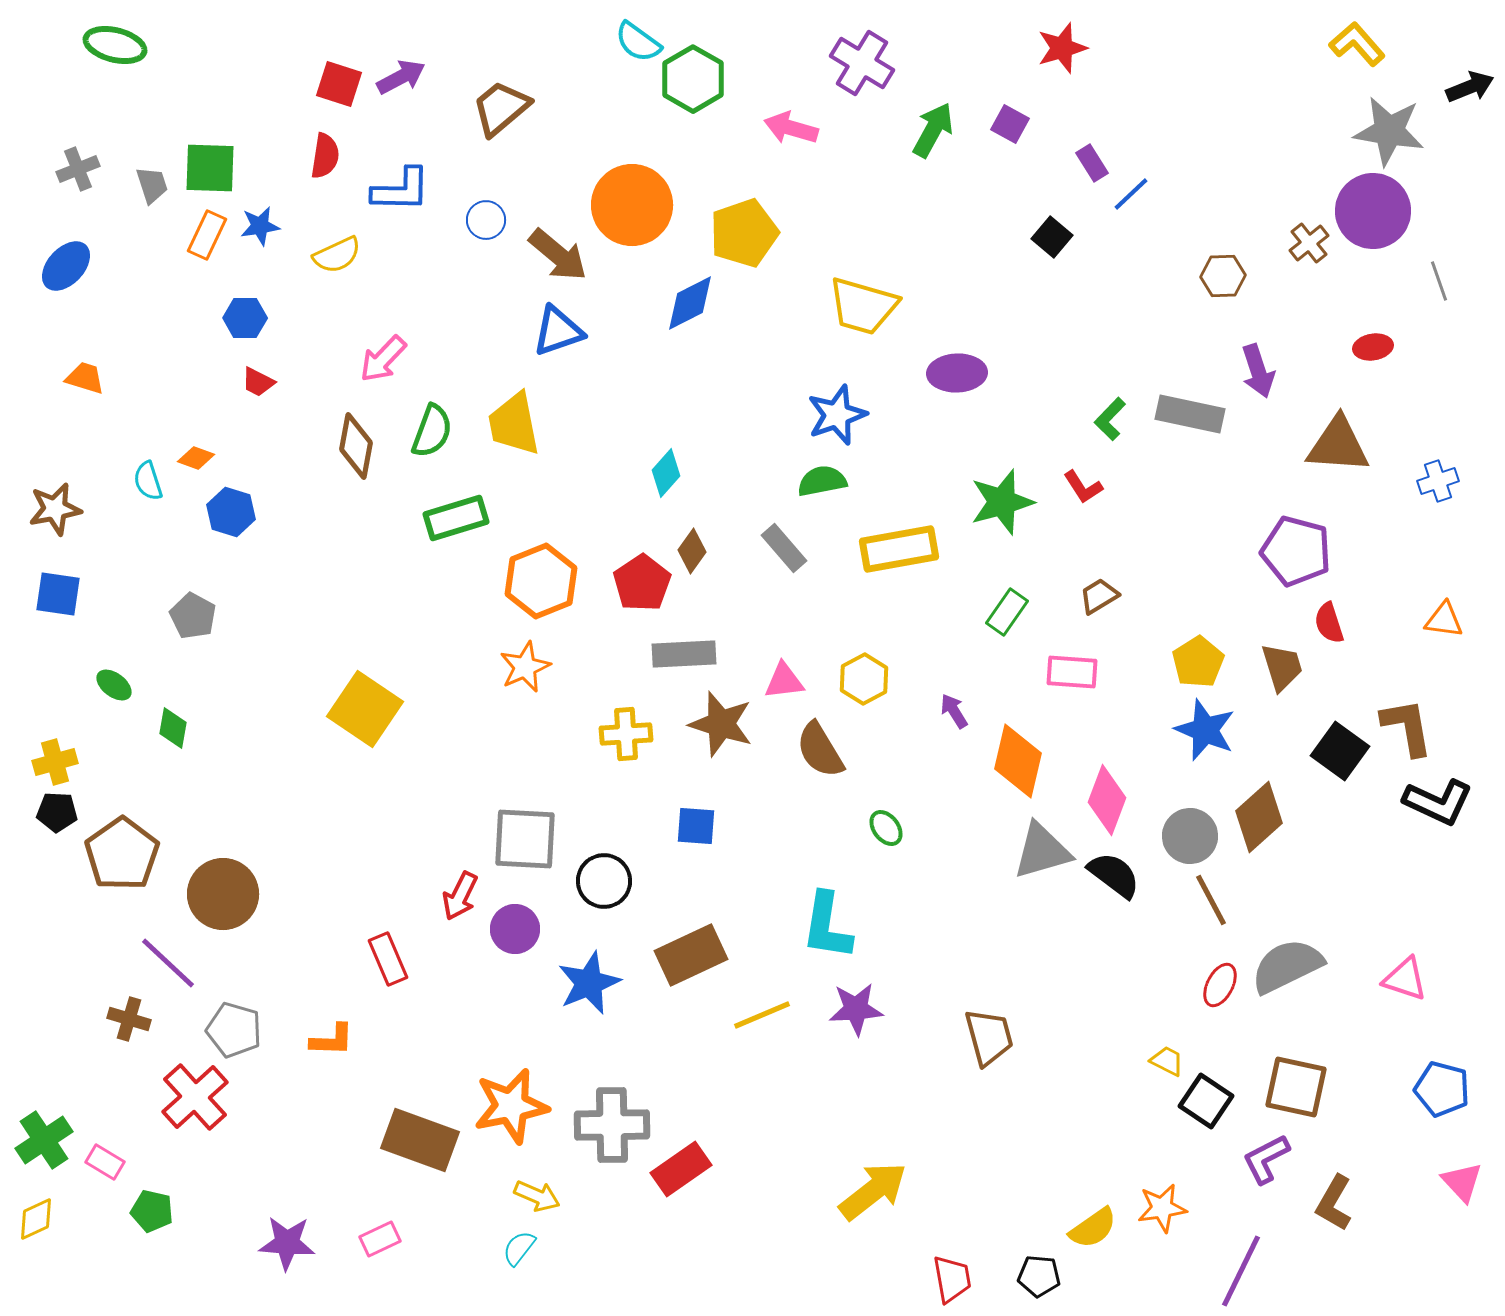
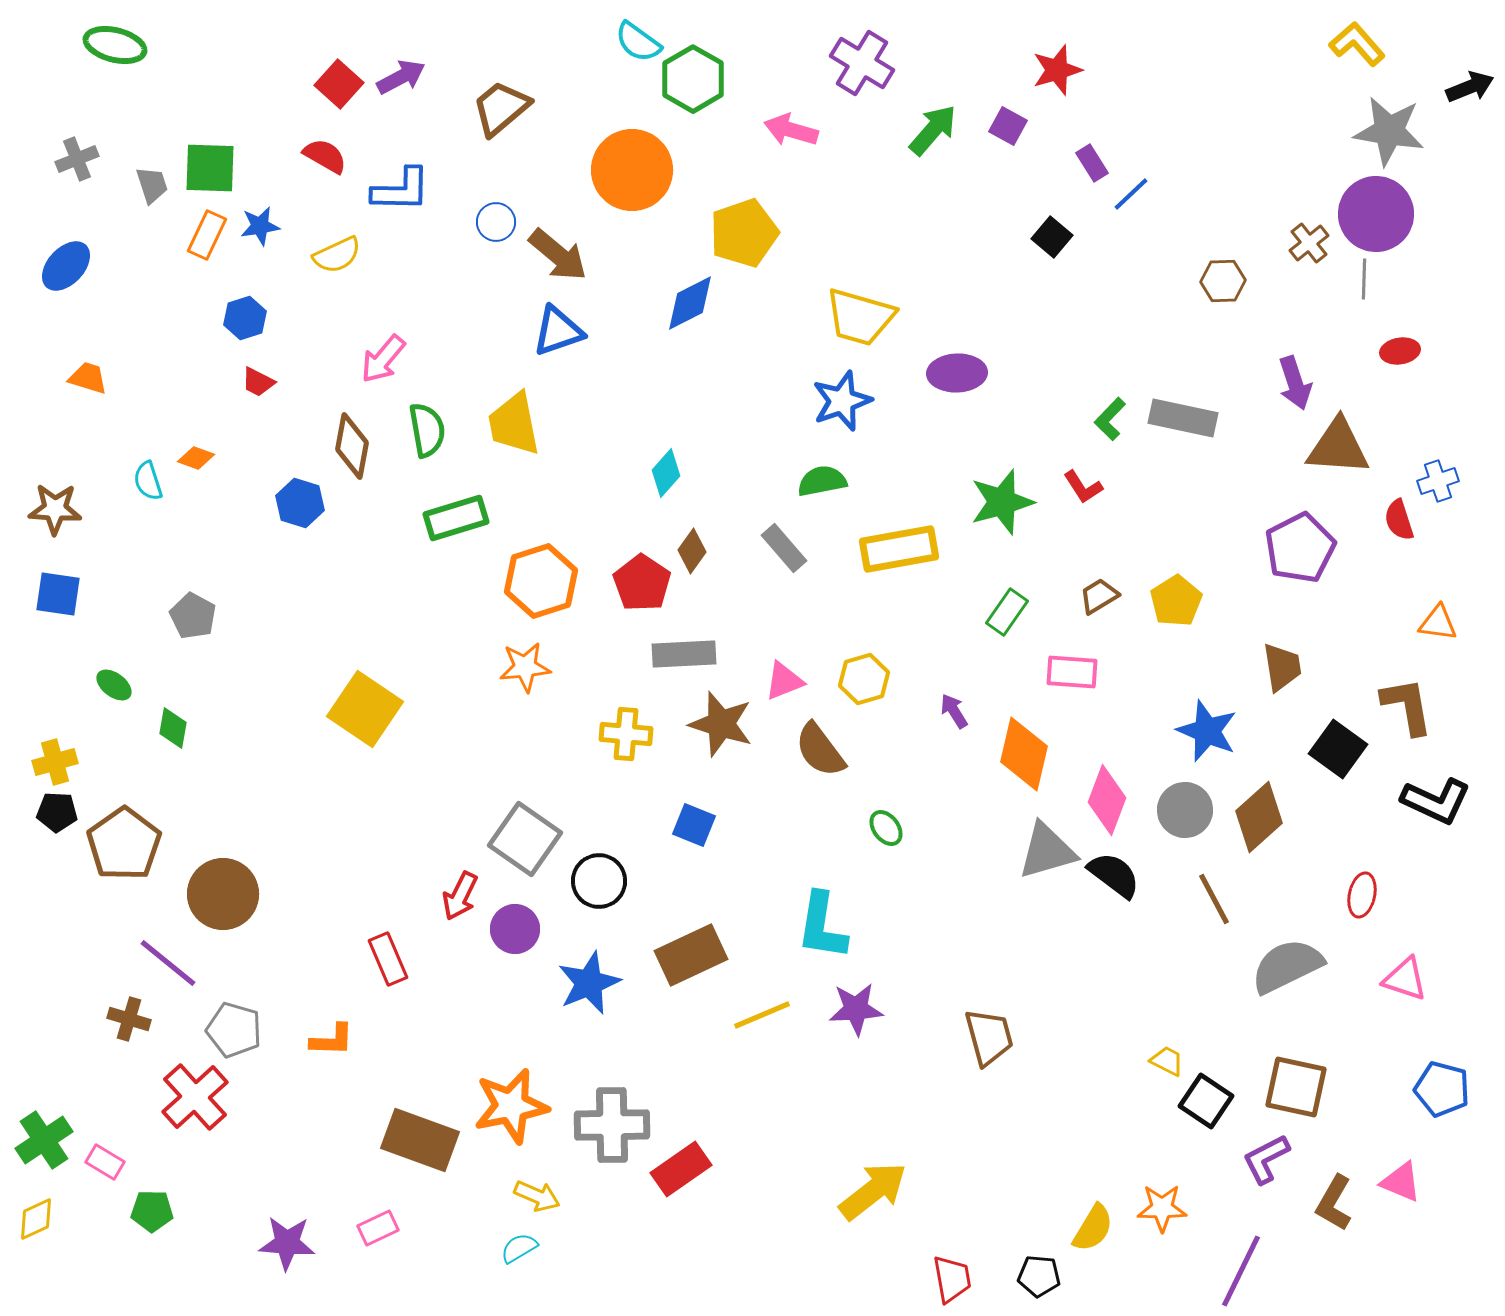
red star at (1062, 48): moved 5 px left, 22 px down
red square at (339, 84): rotated 24 degrees clockwise
purple square at (1010, 124): moved 2 px left, 2 px down
pink arrow at (791, 128): moved 2 px down
green arrow at (933, 130): rotated 12 degrees clockwise
red semicircle at (325, 156): rotated 69 degrees counterclockwise
gray cross at (78, 169): moved 1 px left, 10 px up
orange circle at (632, 205): moved 35 px up
purple circle at (1373, 211): moved 3 px right, 3 px down
blue circle at (486, 220): moved 10 px right, 2 px down
brown hexagon at (1223, 276): moved 5 px down
gray line at (1439, 281): moved 75 px left, 2 px up; rotated 21 degrees clockwise
yellow trapezoid at (863, 306): moved 3 px left, 11 px down
blue hexagon at (245, 318): rotated 18 degrees counterclockwise
red ellipse at (1373, 347): moved 27 px right, 4 px down
pink arrow at (383, 359): rotated 4 degrees counterclockwise
purple arrow at (1258, 371): moved 37 px right, 12 px down
orange trapezoid at (85, 378): moved 3 px right
gray rectangle at (1190, 414): moved 7 px left, 4 px down
blue star at (837, 415): moved 5 px right, 14 px up
green semicircle at (432, 431): moved 5 px left, 1 px up; rotated 30 degrees counterclockwise
brown triangle at (1338, 445): moved 2 px down
brown diamond at (356, 446): moved 4 px left
brown star at (55, 509): rotated 14 degrees clockwise
blue hexagon at (231, 512): moved 69 px right, 9 px up
purple pentagon at (1296, 551): moved 4 px right, 3 px up; rotated 30 degrees clockwise
orange hexagon at (541, 581): rotated 4 degrees clockwise
red pentagon at (642, 583): rotated 4 degrees counterclockwise
orange triangle at (1444, 620): moved 6 px left, 3 px down
red semicircle at (1329, 623): moved 70 px right, 103 px up
yellow pentagon at (1198, 662): moved 22 px left, 61 px up
orange star at (525, 667): rotated 18 degrees clockwise
brown trapezoid at (1282, 667): rotated 8 degrees clockwise
yellow hexagon at (864, 679): rotated 12 degrees clockwise
pink triangle at (784, 681): rotated 15 degrees counterclockwise
brown L-shape at (1407, 727): moved 21 px up
blue star at (1205, 730): moved 2 px right, 1 px down
yellow cross at (626, 734): rotated 9 degrees clockwise
brown semicircle at (820, 750): rotated 6 degrees counterclockwise
black square at (1340, 751): moved 2 px left, 2 px up
orange diamond at (1018, 761): moved 6 px right, 7 px up
black L-shape at (1438, 802): moved 2 px left, 1 px up
blue square at (696, 826): moved 2 px left, 1 px up; rotated 18 degrees clockwise
gray circle at (1190, 836): moved 5 px left, 26 px up
gray square at (525, 839): rotated 32 degrees clockwise
gray triangle at (1042, 851): moved 5 px right
brown pentagon at (122, 854): moved 2 px right, 10 px up
black circle at (604, 881): moved 5 px left
brown line at (1211, 900): moved 3 px right, 1 px up
cyan L-shape at (827, 926): moved 5 px left
purple line at (168, 963): rotated 4 degrees counterclockwise
red ellipse at (1220, 985): moved 142 px right, 90 px up; rotated 15 degrees counterclockwise
pink triangle at (1462, 1182): moved 61 px left; rotated 24 degrees counterclockwise
orange star at (1162, 1208): rotated 9 degrees clockwise
green pentagon at (152, 1211): rotated 12 degrees counterclockwise
yellow semicircle at (1093, 1228): rotated 24 degrees counterclockwise
pink rectangle at (380, 1239): moved 2 px left, 11 px up
cyan semicircle at (519, 1248): rotated 21 degrees clockwise
